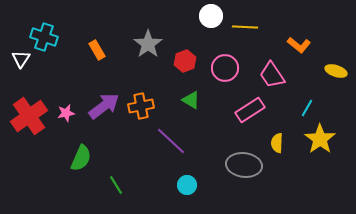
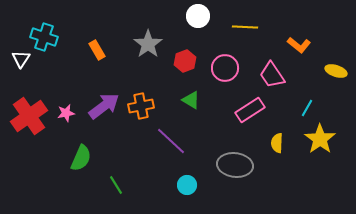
white circle: moved 13 px left
gray ellipse: moved 9 px left
